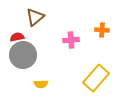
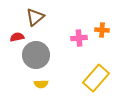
pink cross: moved 8 px right, 2 px up
gray circle: moved 13 px right
